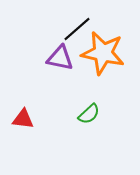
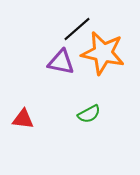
purple triangle: moved 1 px right, 4 px down
green semicircle: rotated 15 degrees clockwise
